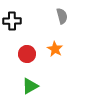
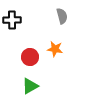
black cross: moved 1 px up
orange star: rotated 21 degrees counterclockwise
red circle: moved 3 px right, 3 px down
